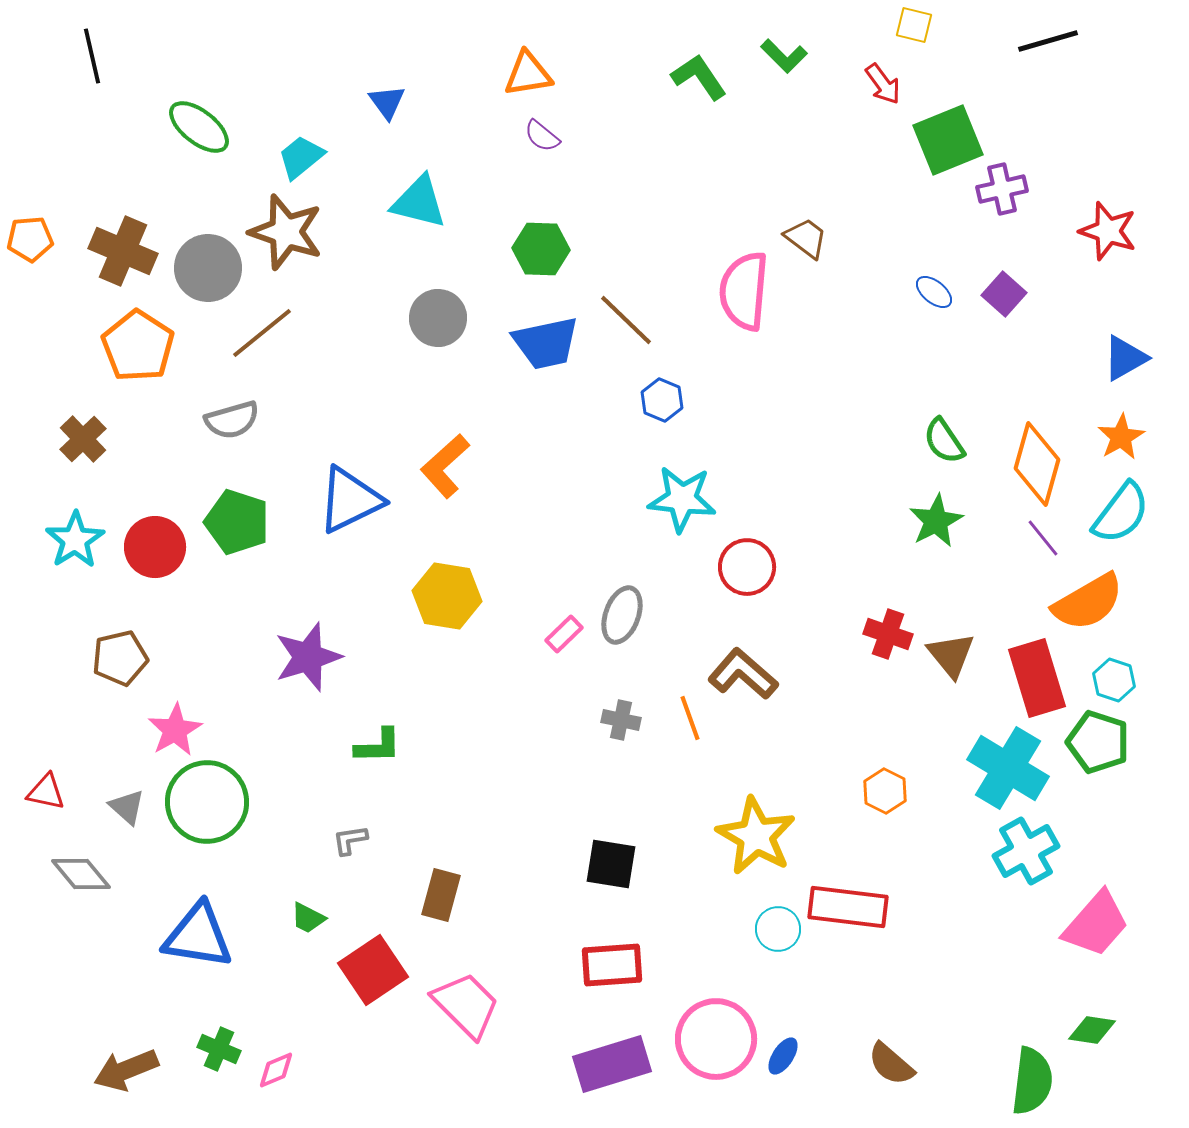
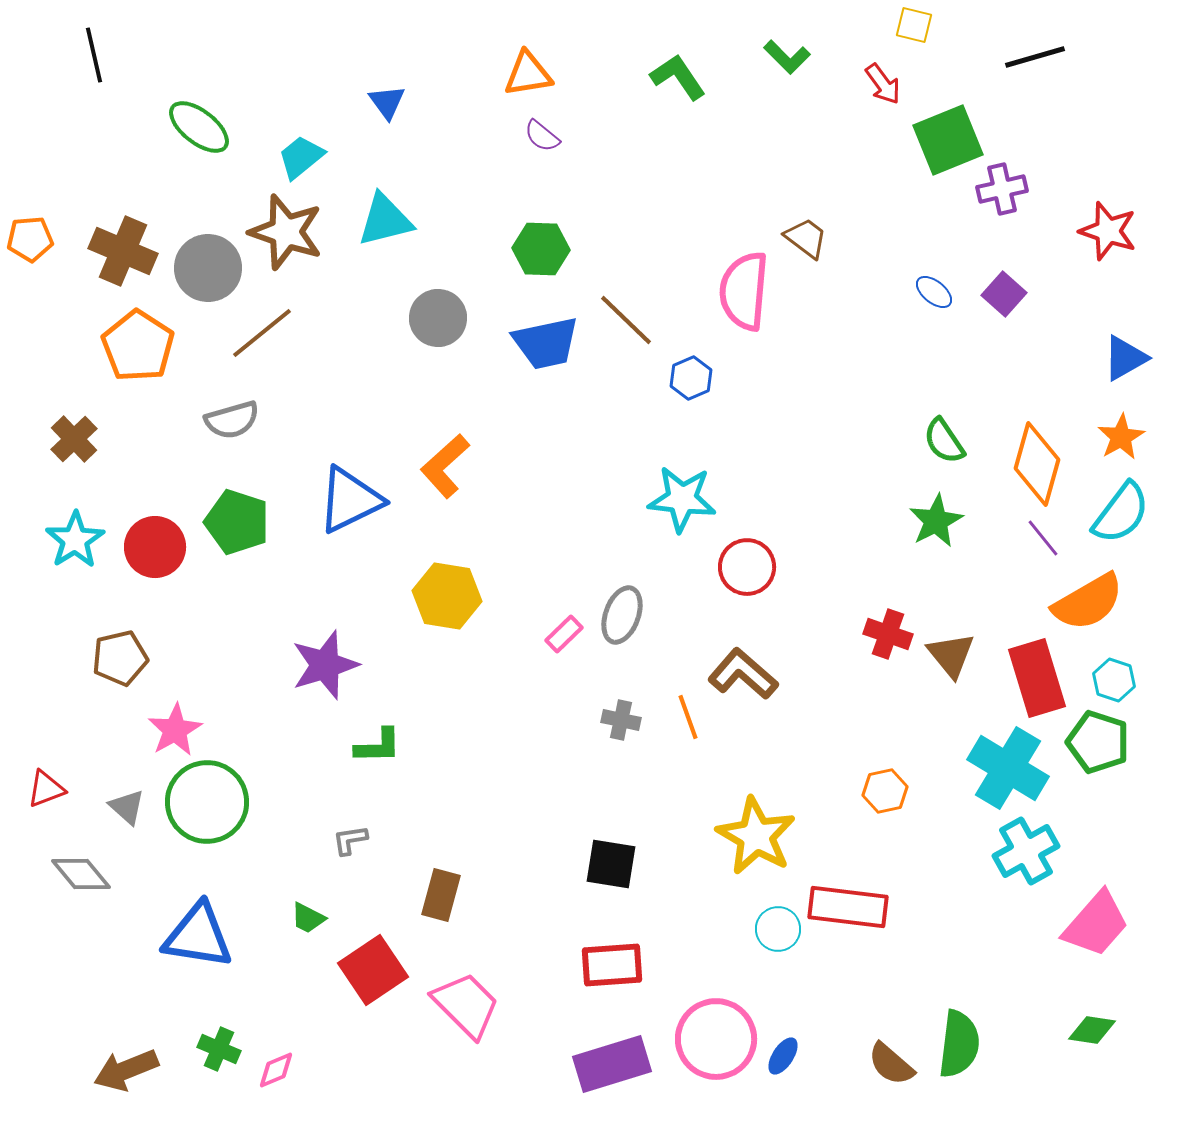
black line at (1048, 41): moved 13 px left, 16 px down
black line at (92, 56): moved 2 px right, 1 px up
green L-shape at (784, 56): moved 3 px right, 1 px down
green L-shape at (699, 77): moved 21 px left
cyan triangle at (419, 202): moved 34 px left, 18 px down; rotated 28 degrees counterclockwise
blue hexagon at (662, 400): moved 29 px right, 22 px up; rotated 15 degrees clockwise
brown cross at (83, 439): moved 9 px left
purple star at (308, 657): moved 17 px right, 8 px down
orange line at (690, 718): moved 2 px left, 1 px up
orange hexagon at (885, 791): rotated 21 degrees clockwise
red triangle at (46, 792): moved 3 px up; rotated 33 degrees counterclockwise
green semicircle at (1032, 1081): moved 73 px left, 37 px up
